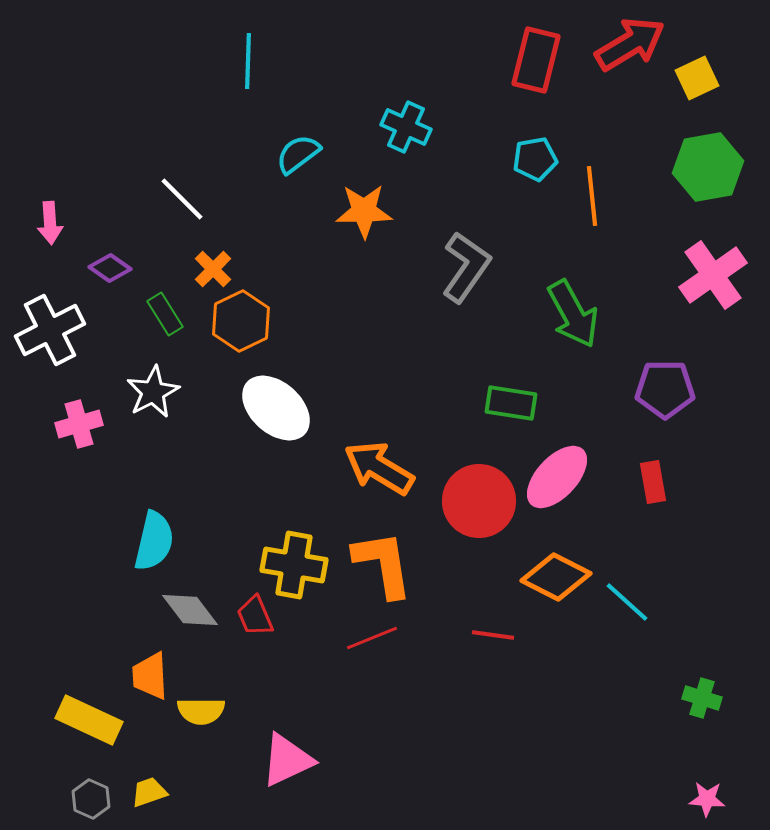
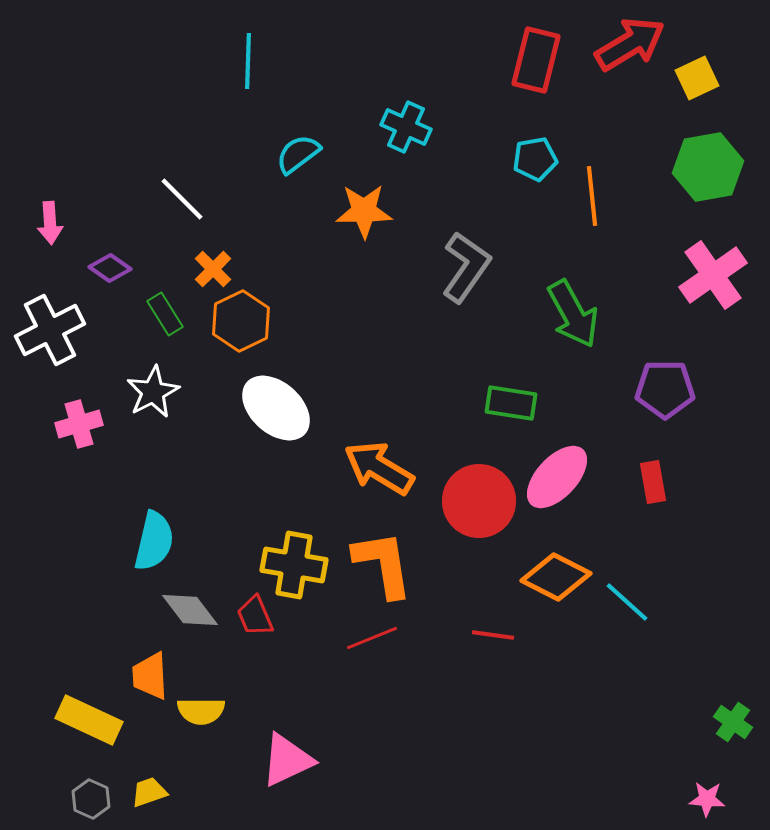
green cross at (702, 698): moved 31 px right, 24 px down; rotated 18 degrees clockwise
